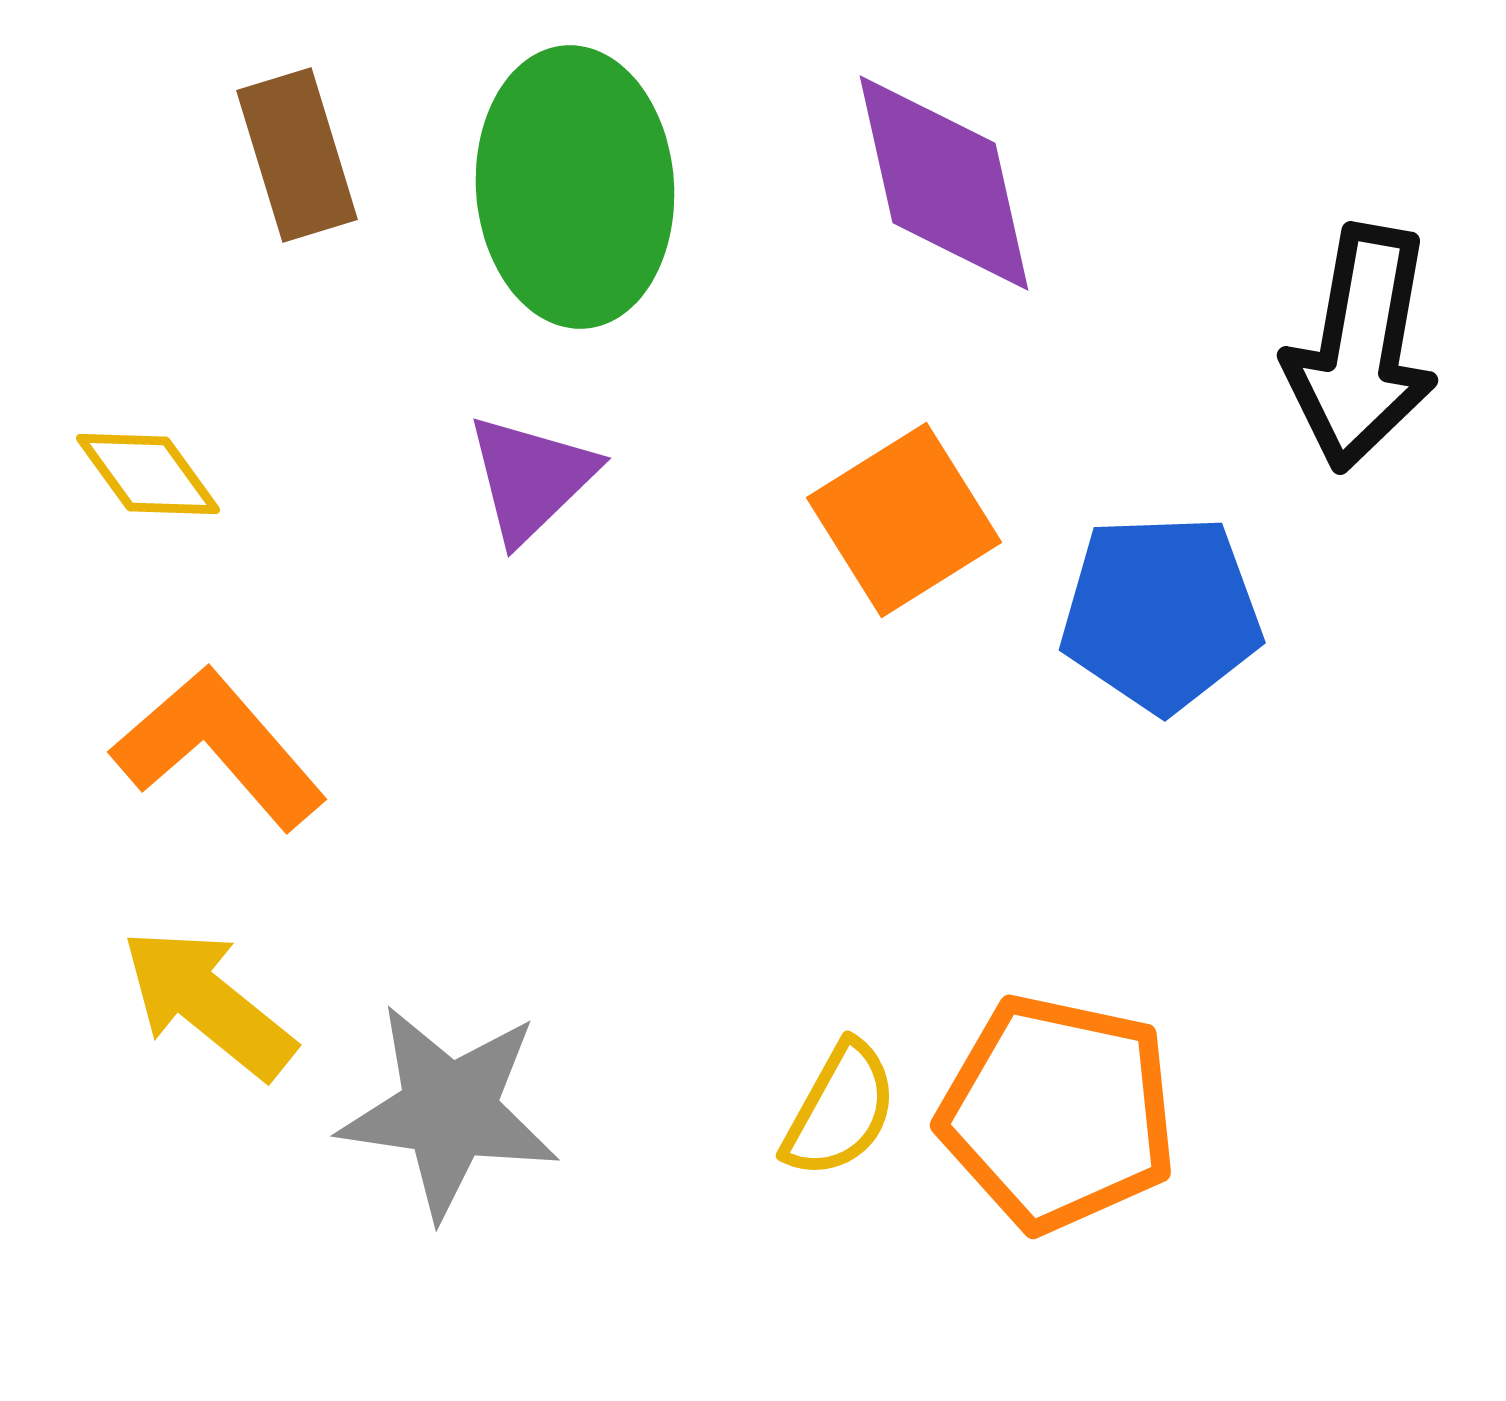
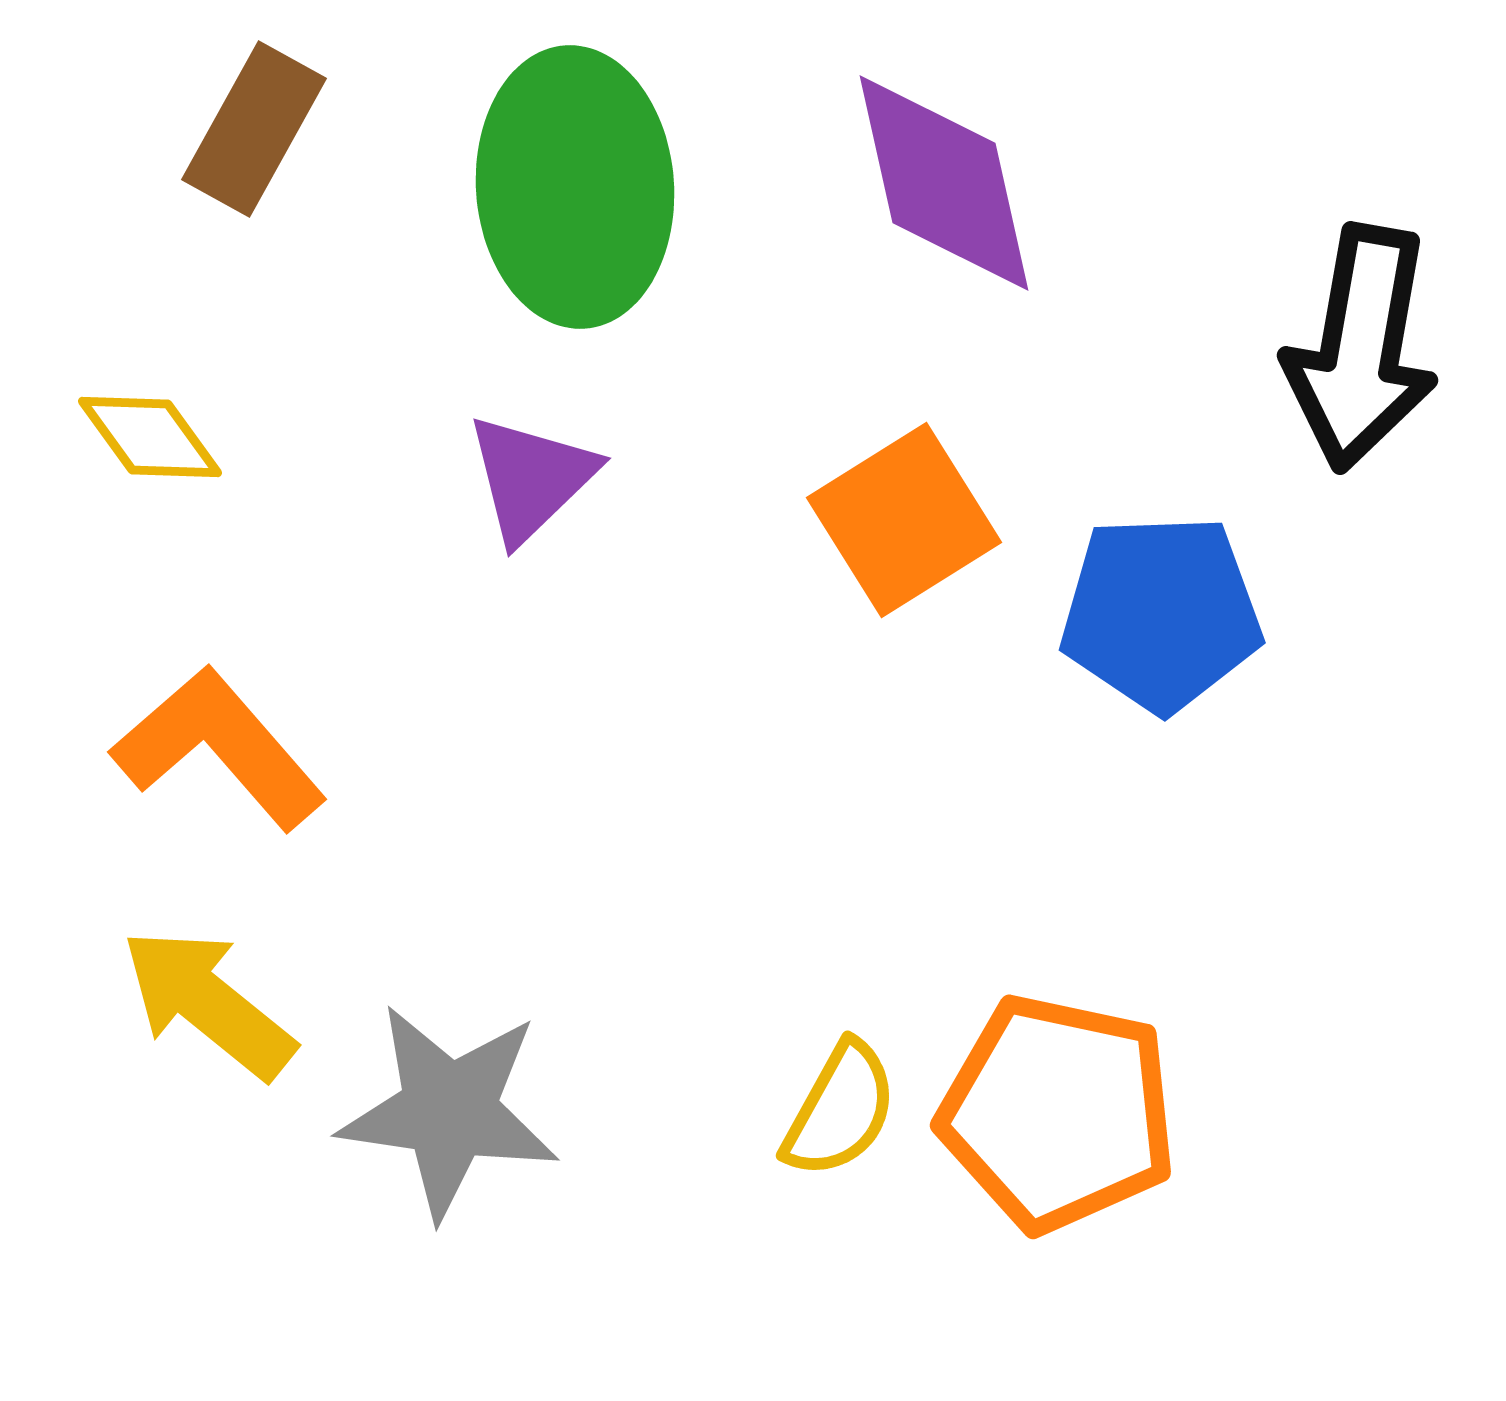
brown rectangle: moved 43 px left, 26 px up; rotated 46 degrees clockwise
yellow diamond: moved 2 px right, 37 px up
